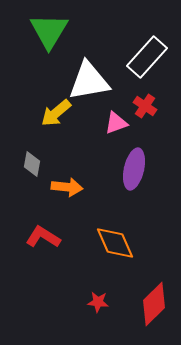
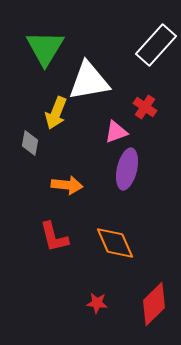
green triangle: moved 4 px left, 17 px down
white rectangle: moved 9 px right, 12 px up
red cross: moved 1 px down
yellow arrow: rotated 28 degrees counterclockwise
pink triangle: moved 9 px down
gray diamond: moved 2 px left, 21 px up
purple ellipse: moved 7 px left
orange arrow: moved 2 px up
red L-shape: moved 11 px right; rotated 136 degrees counterclockwise
red star: moved 1 px left, 1 px down
